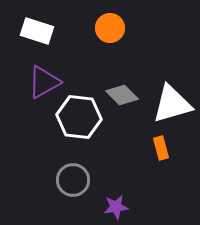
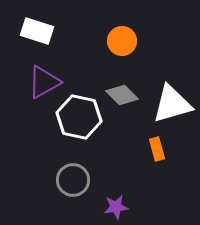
orange circle: moved 12 px right, 13 px down
white hexagon: rotated 6 degrees clockwise
orange rectangle: moved 4 px left, 1 px down
